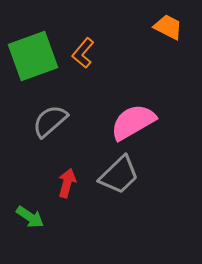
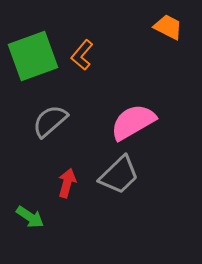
orange L-shape: moved 1 px left, 2 px down
